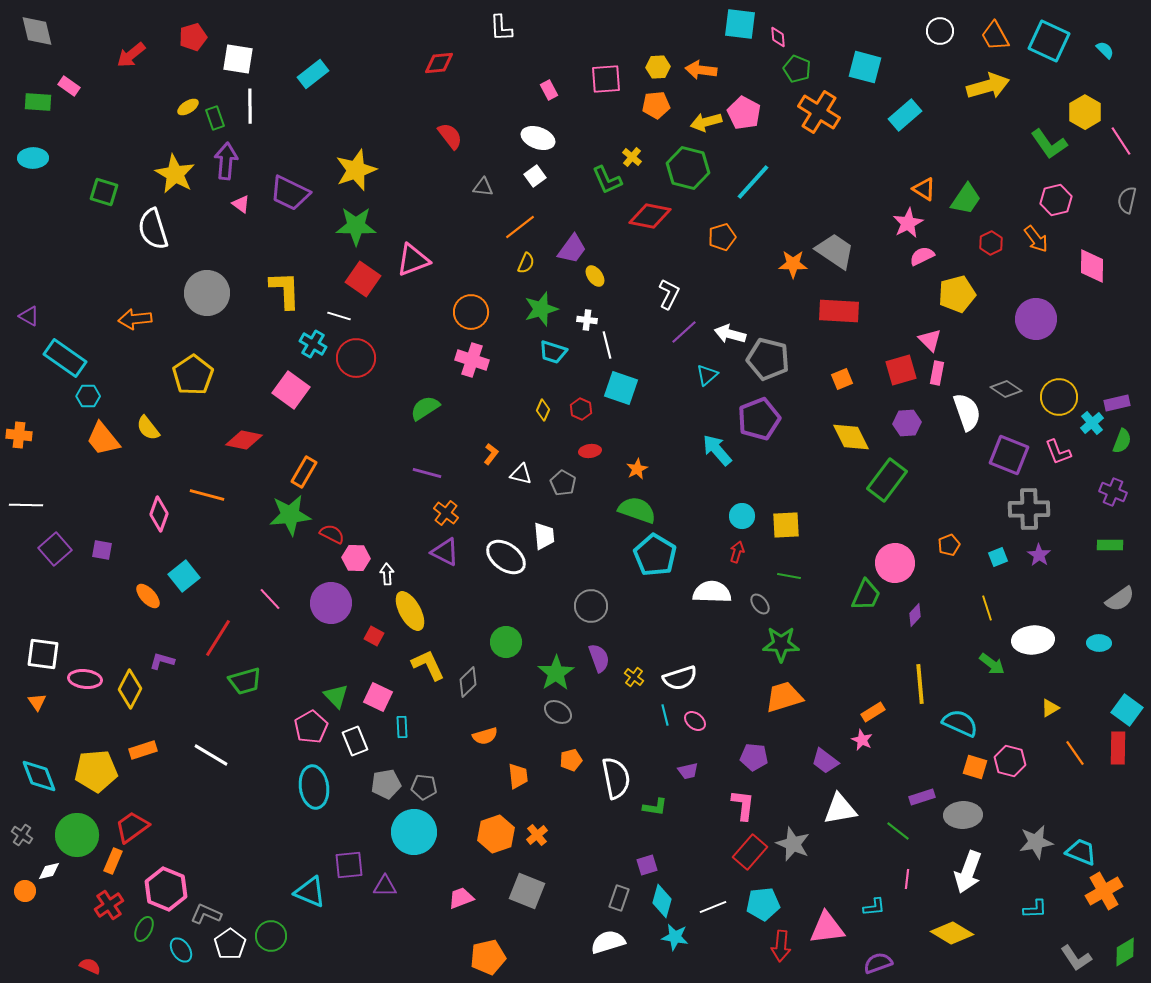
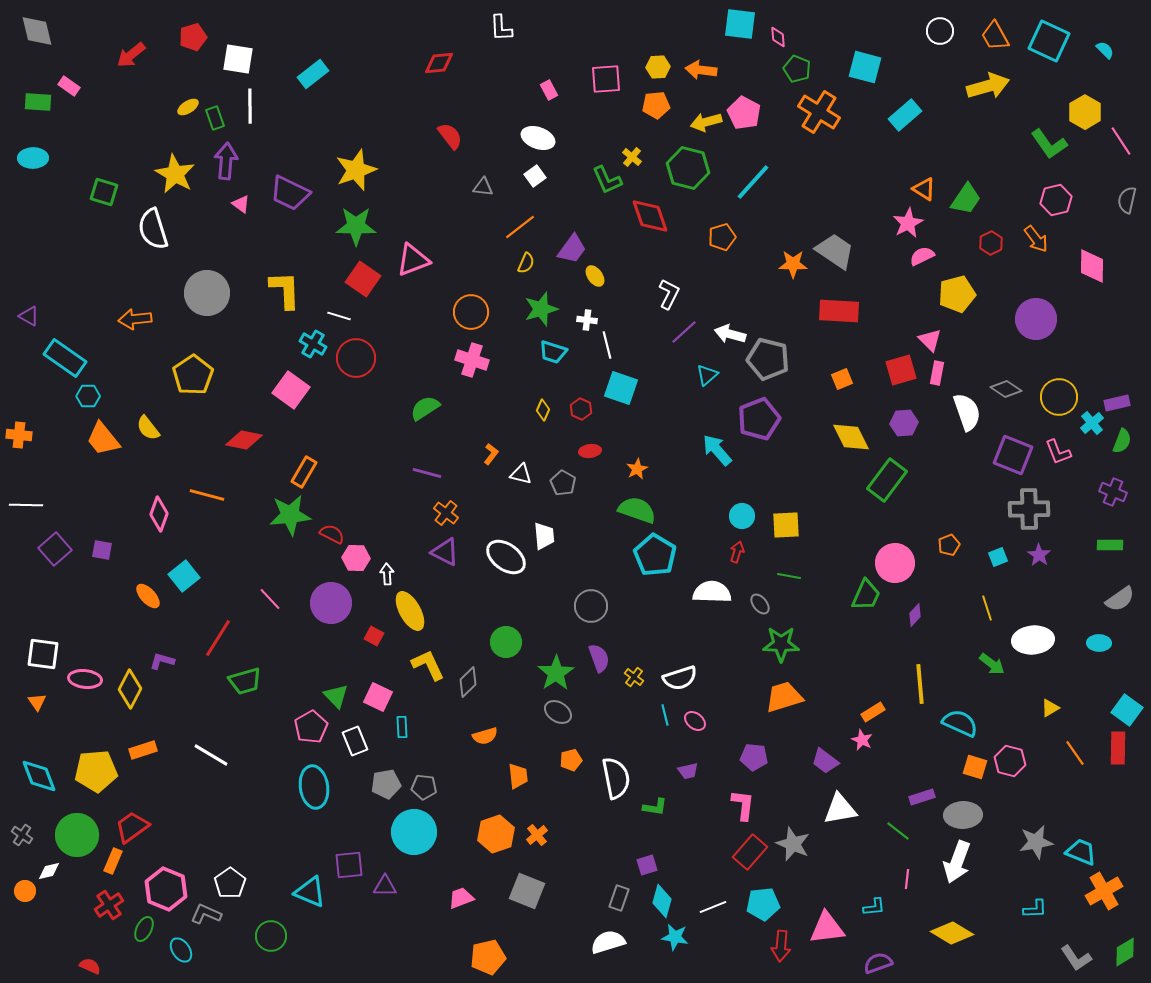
red diamond at (650, 216): rotated 60 degrees clockwise
purple hexagon at (907, 423): moved 3 px left
purple square at (1009, 455): moved 4 px right
white arrow at (968, 872): moved 11 px left, 10 px up
white pentagon at (230, 944): moved 61 px up
